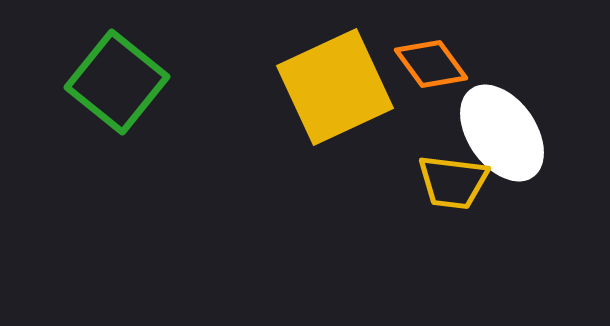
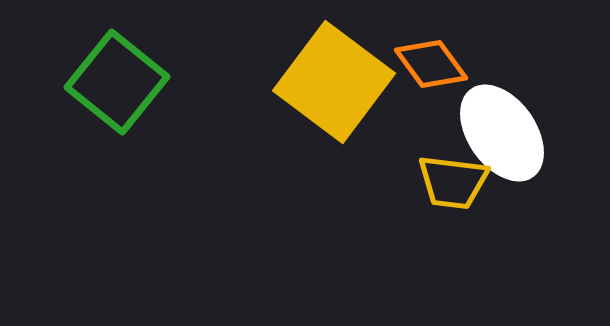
yellow square: moved 1 px left, 5 px up; rotated 28 degrees counterclockwise
